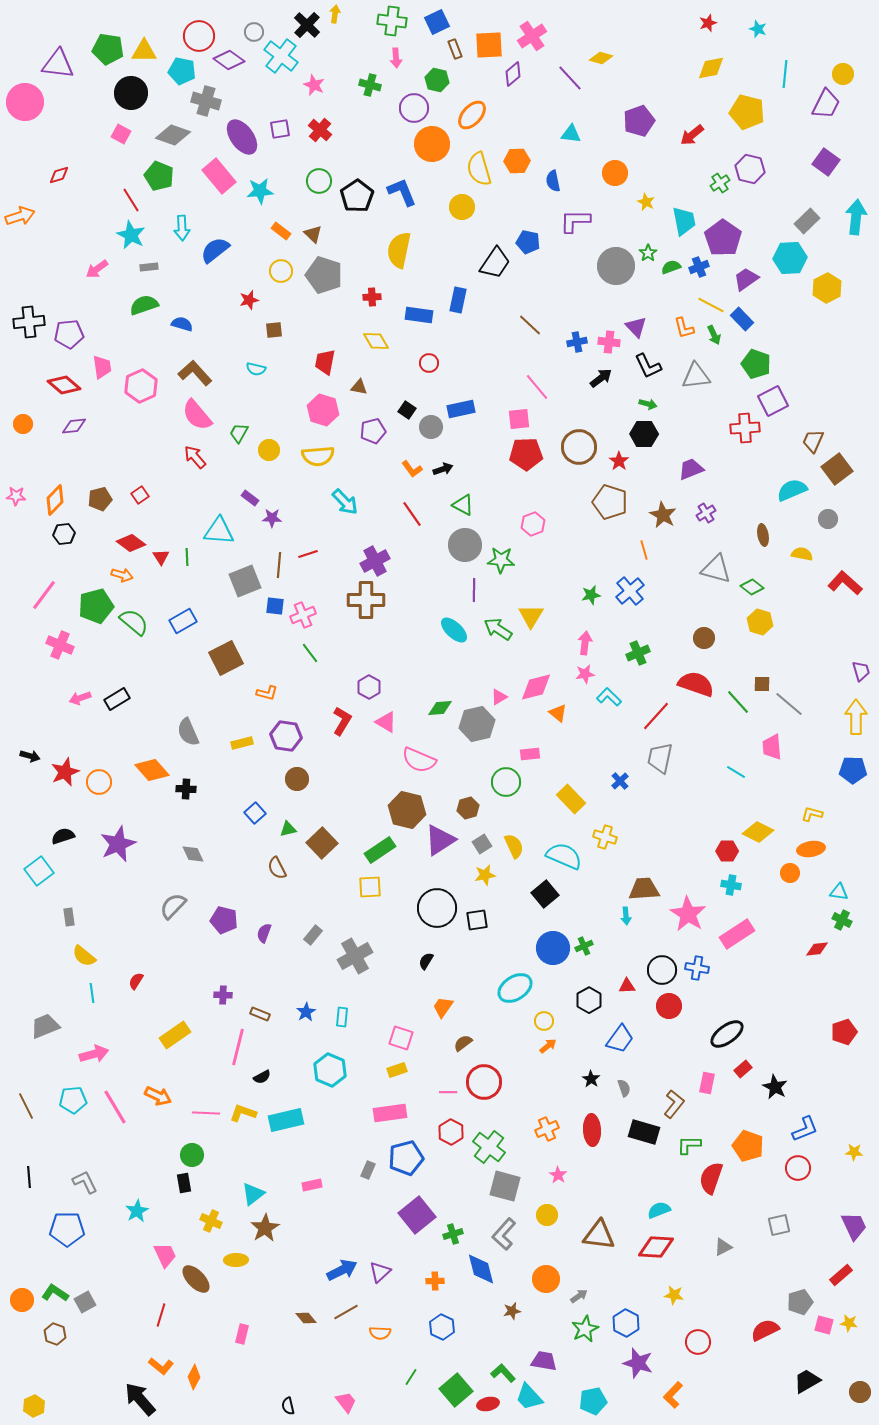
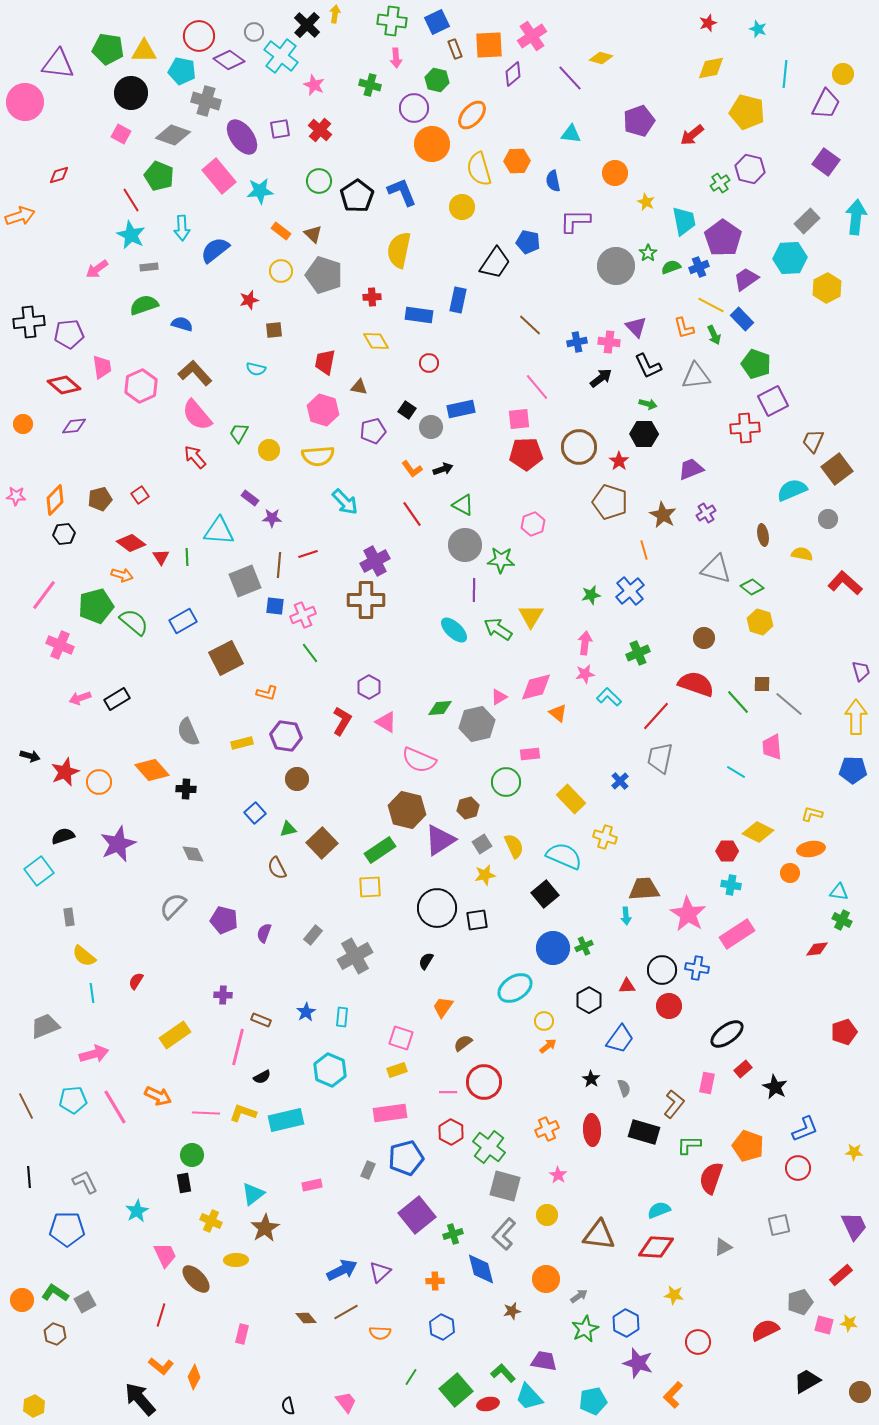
brown rectangle at (260, 1014): moved 1 px right, 6 px down
